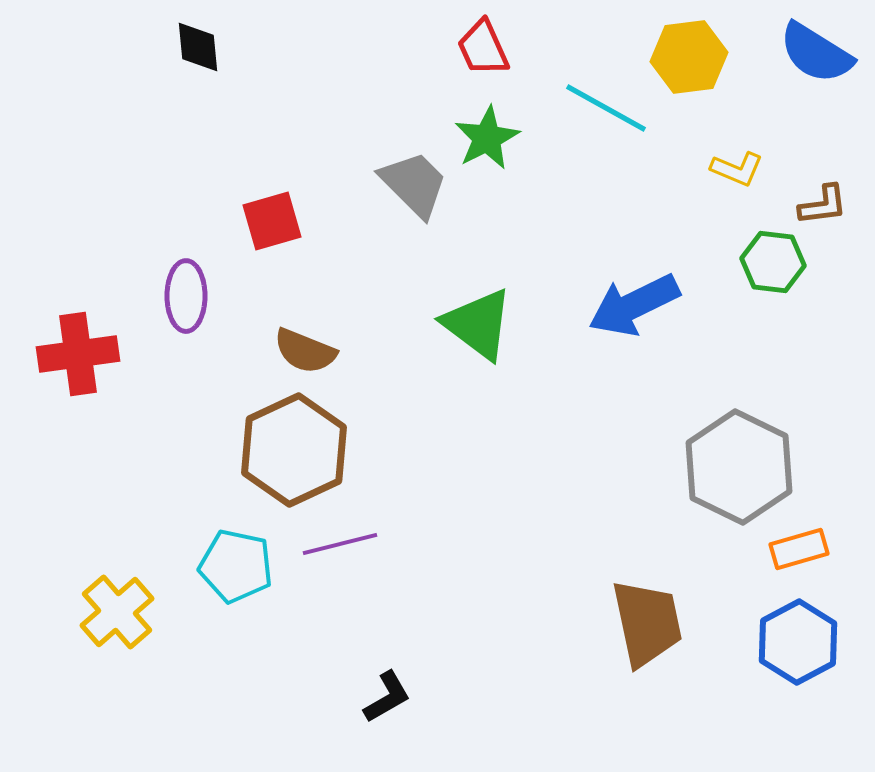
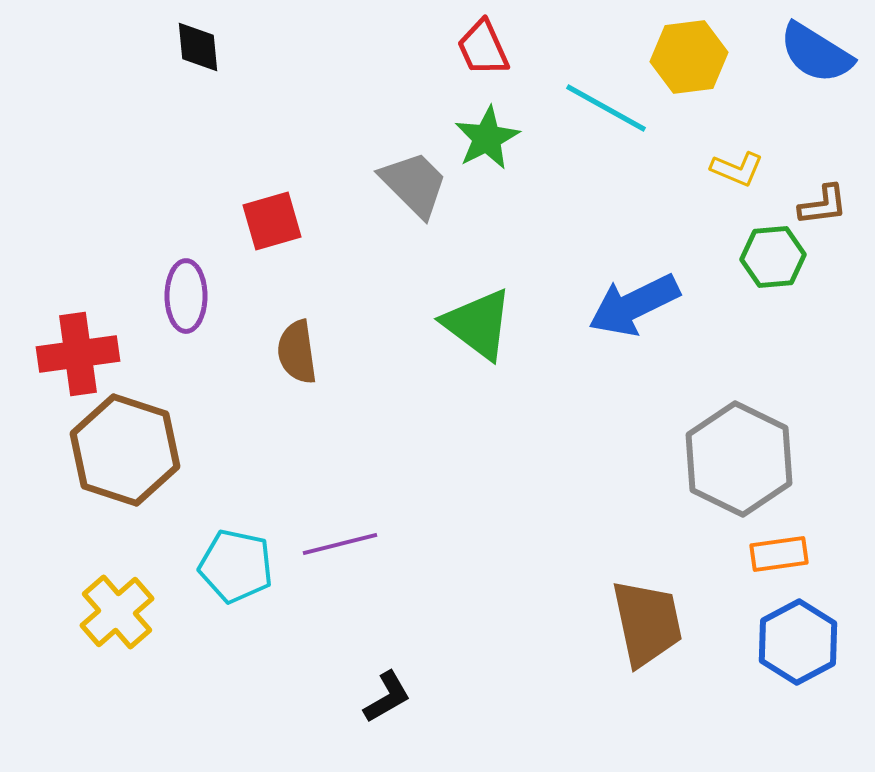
green hexagon: moved 5 px up; rotated 12 degrees counterclockwise
brown semicircle: moved 8 px left, 1 px down; rotated 60 degrees clockwise
brown hexagon: moved 169 px left; rotated 17 degrees counterclockwise
gray hexagon: moved 8 px up
orange rectangle: moved 20 px left, 5 px down; rotated 8 degrees clockwise
